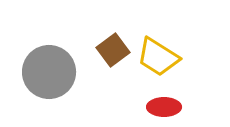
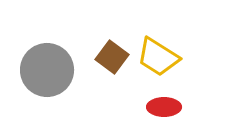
brown square: moved 1 px left, 7 px down; rotated 16 degrees counterclockwise
gray circle: moved 2 px left, 2 px up
